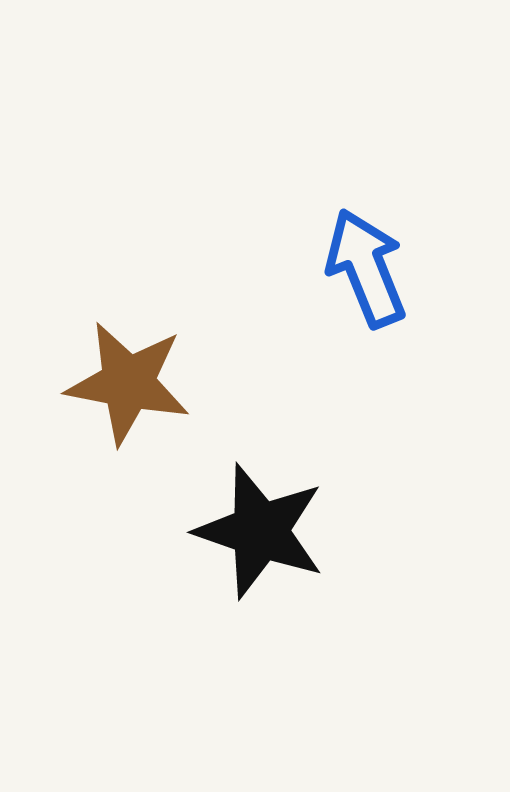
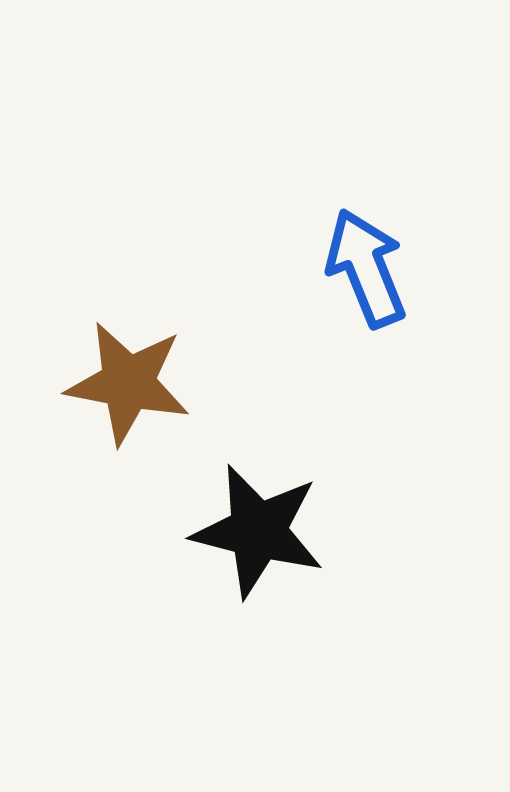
black star: moved 2 px left; rotated 5 degrees counterclockwise
